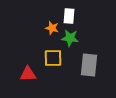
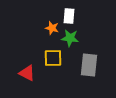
red triangle: moved 1 px left, 1 px up; rotated 30 degrees clockwise
